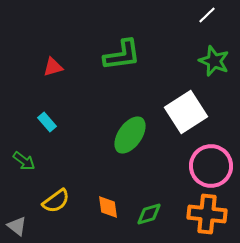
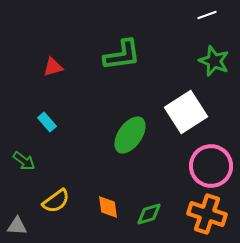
white line: rotated 24 degrees clockwise
orange cross: rotated 12 degrees clockwise
gray triangle: rotated 35 degrees counterclockwise
